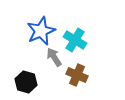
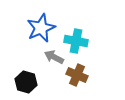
blue star: moved 3 px up
cyan cross: moved 1 px right, 1 px down; rotated 20 degrees counterclockwise
gray arrow: rotated 30 degrees counterclockwise
